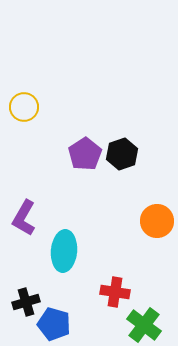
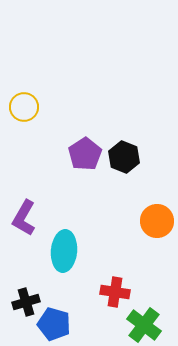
black hexagon: moved 2 px right, 3 px down; rotated 20 degrees counterclockwise
